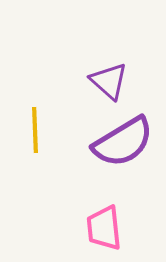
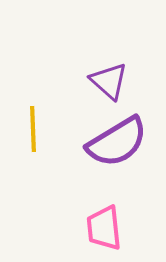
yellow line: moved 2 px left, 1 px up
purple semicircle: moved 6 px left
